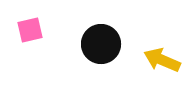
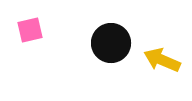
black circle: moved 10 px right, 1 px up
